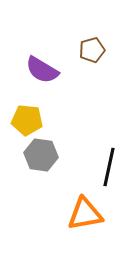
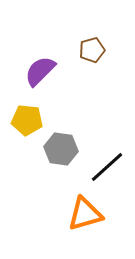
purple semicircle: moved 2 px left, 1 px down; rotated 104 degrees clockwise
gray hexagon: moved 20 px right, 6 px up
black line: moved 2 px left; rotated 36 degrees clockwise
orange triangle: rotated 6 degrees counterclockwise
